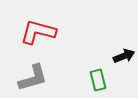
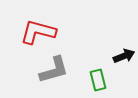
gray L-shape: moved 21 px right, 8 px up
